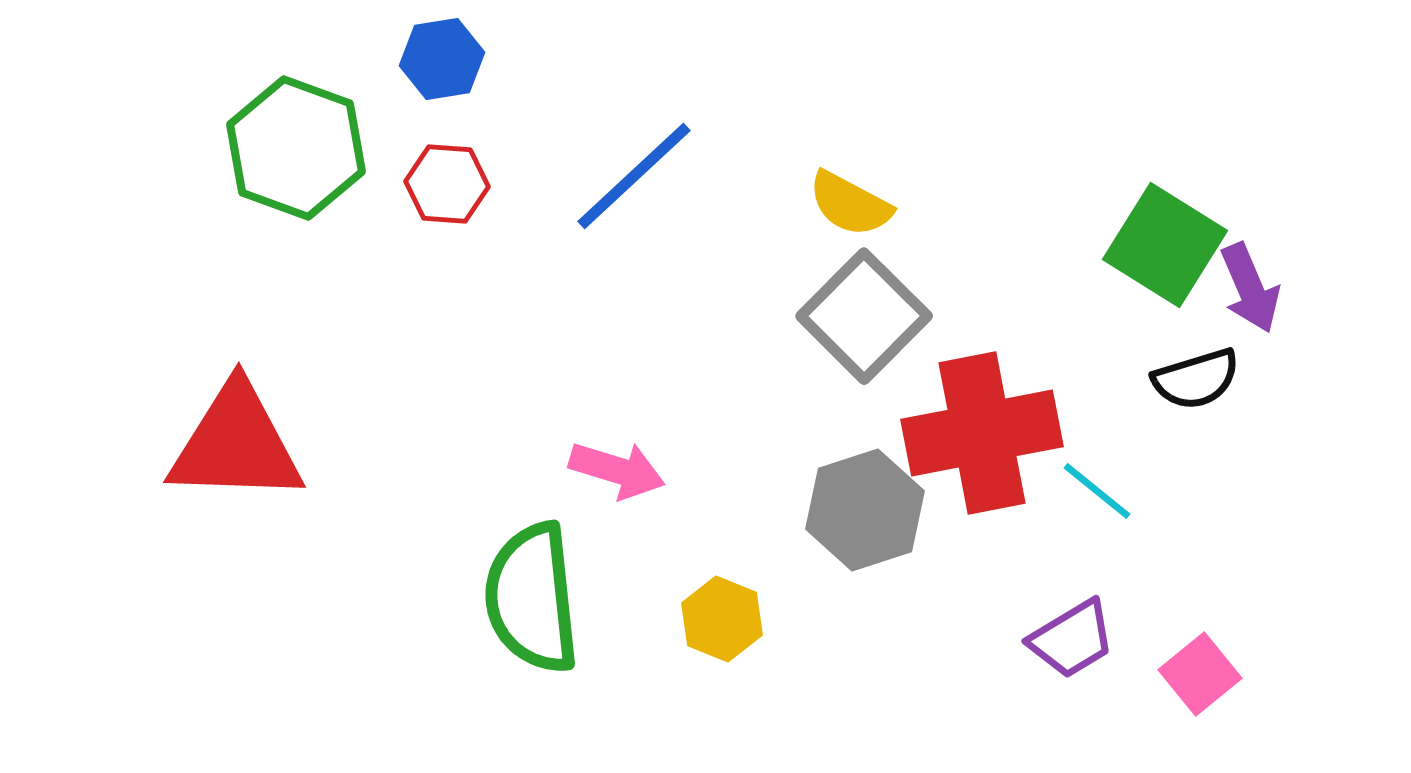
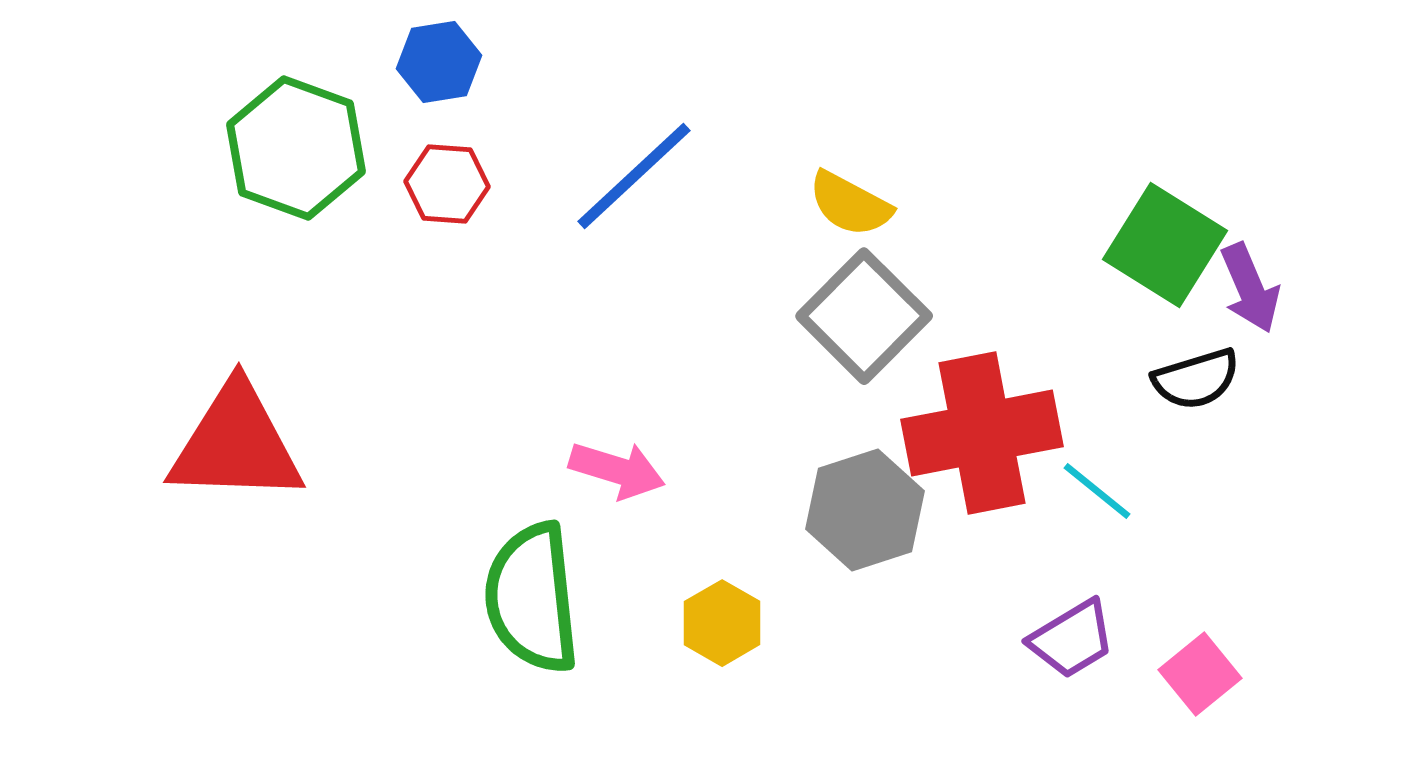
blue hexagon: moved 3 px left, 3 px down
yellow hexagon: moved 4 px down; rotated 8 degrees clockwise
